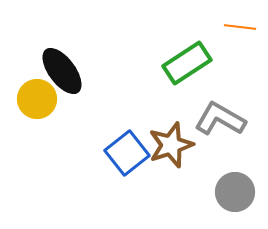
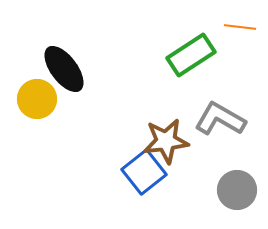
green rectangle: moved 4 px right, 8 px up
black ellipse: moved 2 px right, 2 px up
brown star: moved 5 px left, 4 px up; rotated 12 degrees clockwise
blue square: moved 17 px right, 19 px down
gray circle: moved 2 px right, 2 px up
